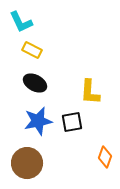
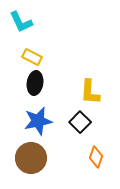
yellow rectangle: moved 7 px down
black ellipse: rotated 70 degrees clockwise
black square: moved 8 px right; rotated 35 degrees counterclockwise
orange diamond: moved 9 px left
brown circle: moved 4 px right, 5 px up
